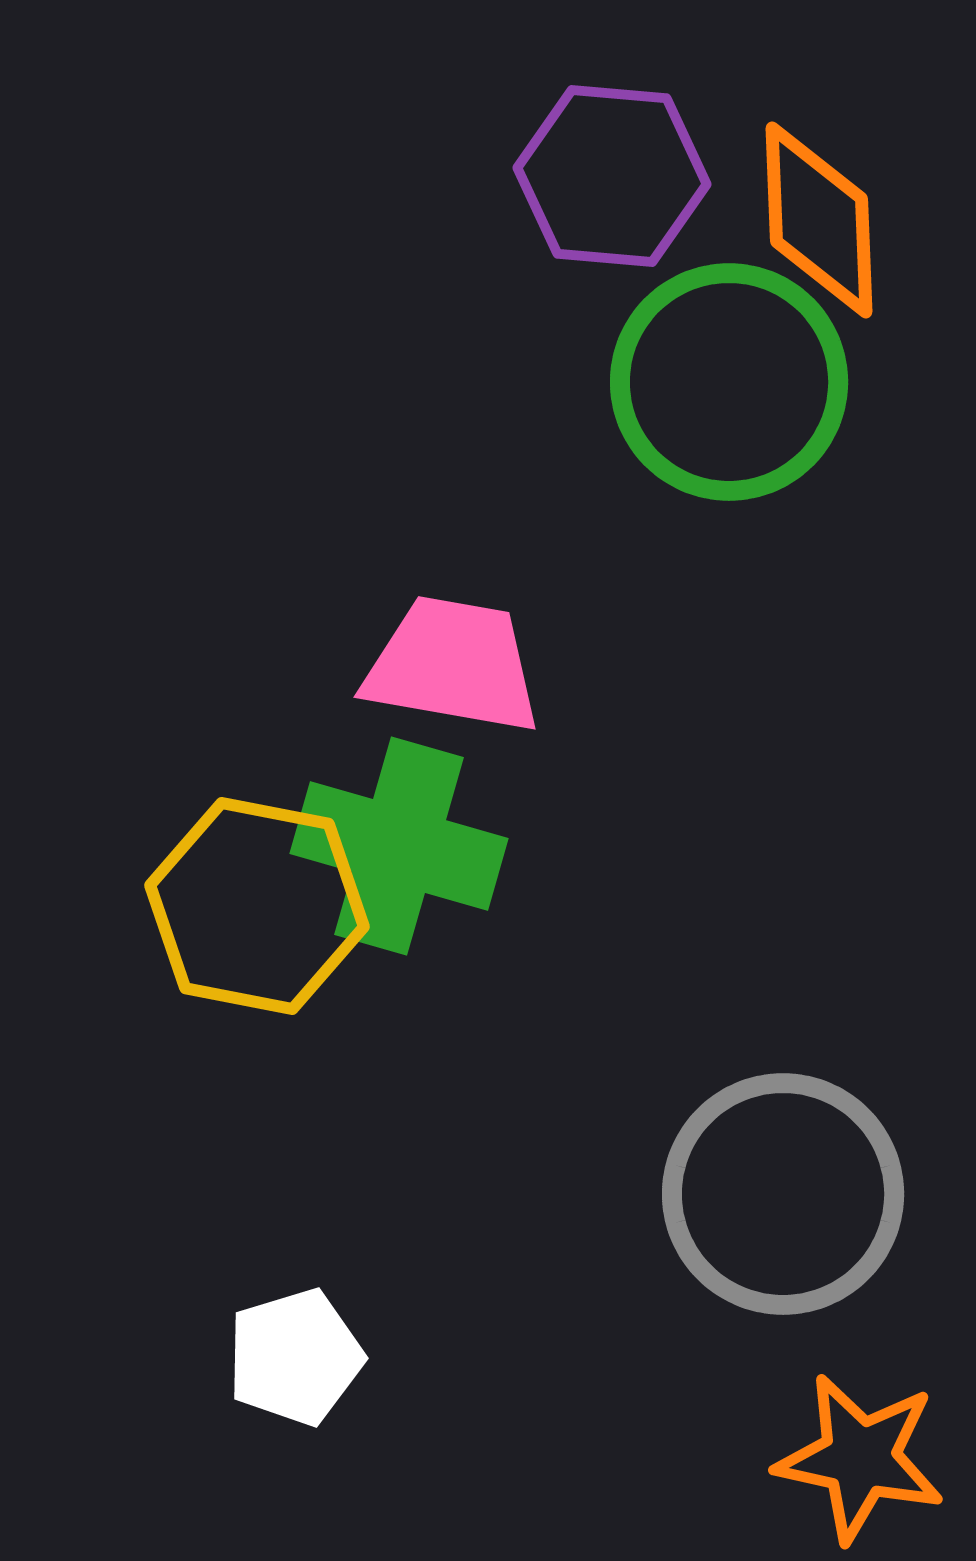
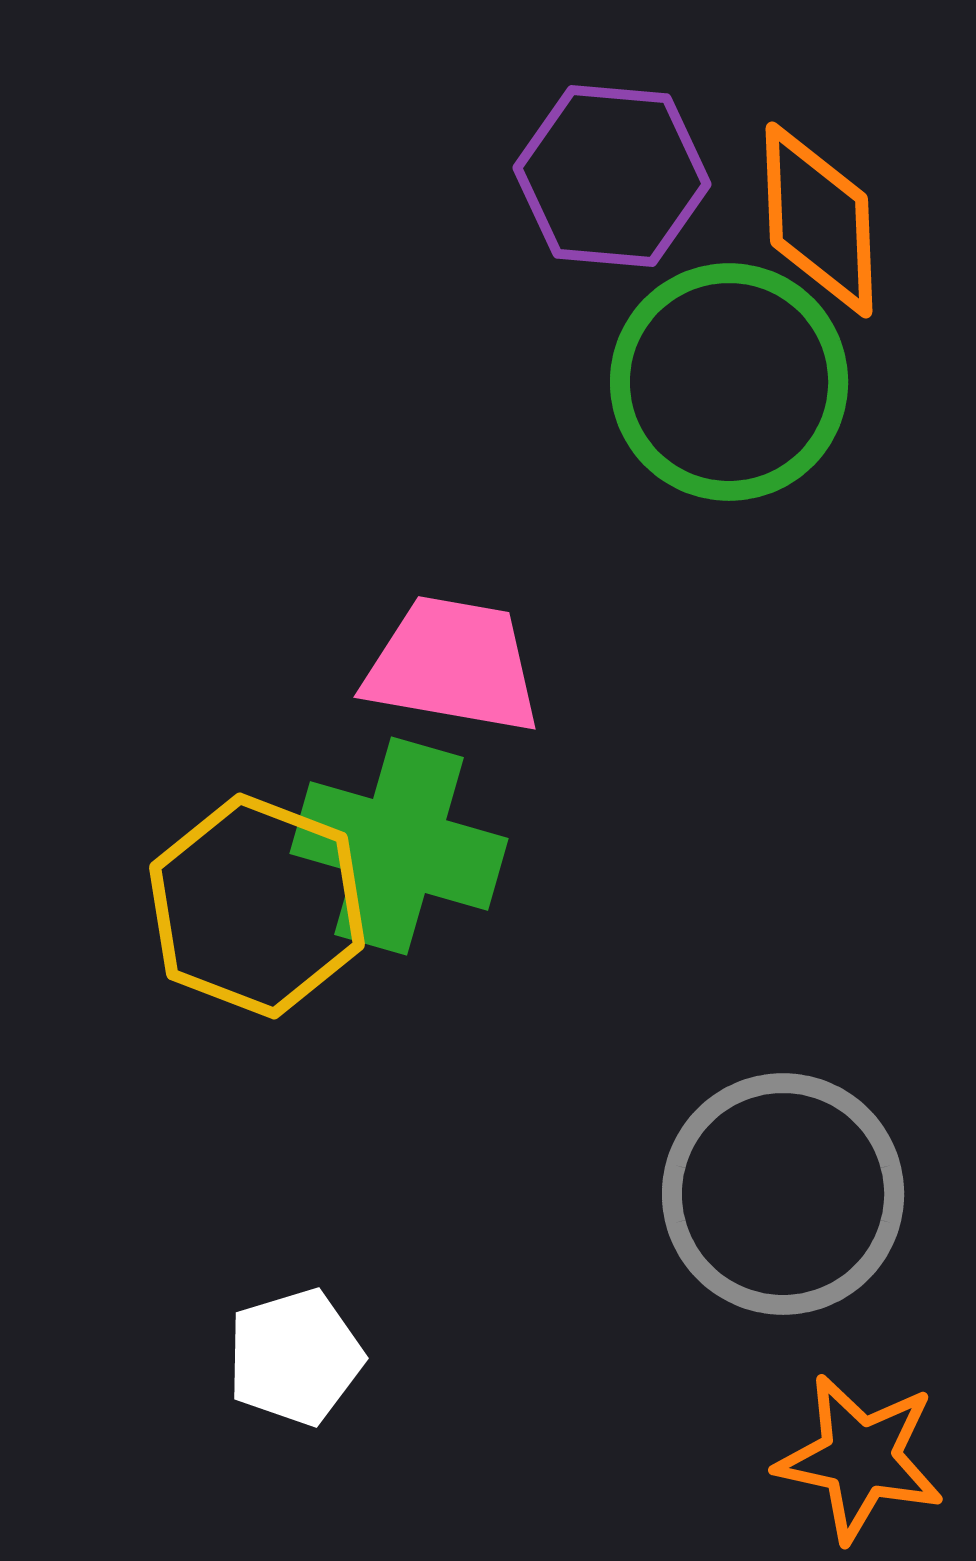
yellow hexagon: rotated 10 degrees clockwise
